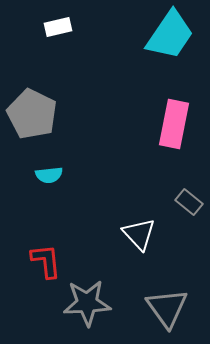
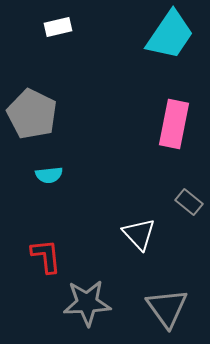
red L-shape: moved 5 px up
